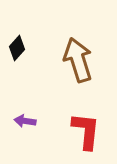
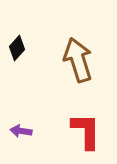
purple arrow: moved 4 px left, 10 px down
red L-shape: rotated 6 degrees counterclockwise
